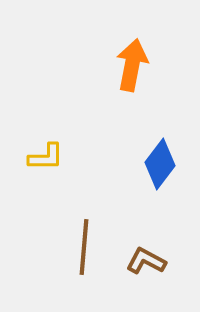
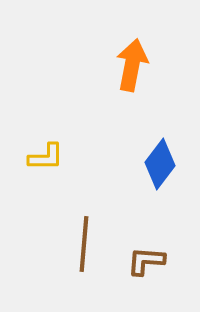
brown line: moved 3 px up
brown L-shape: rotated 24 degrees counterclockwise
